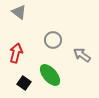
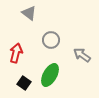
gray triangle: moved 10 px right, 1 px down
gray circle: moved 2 px left
green ellipse: rotated 70 degrees clockwise
